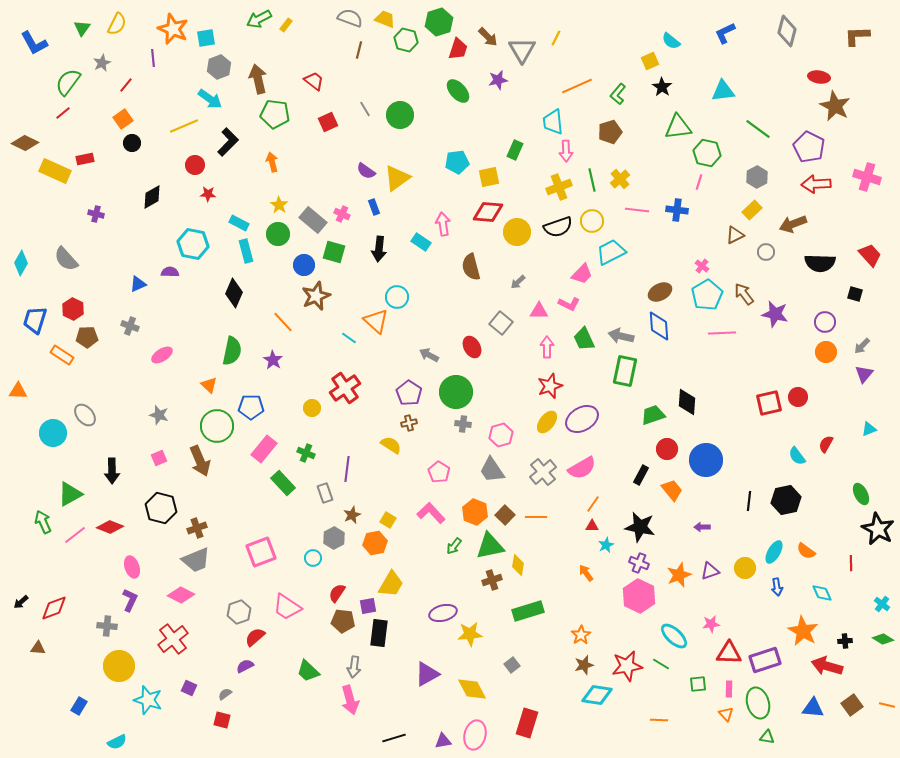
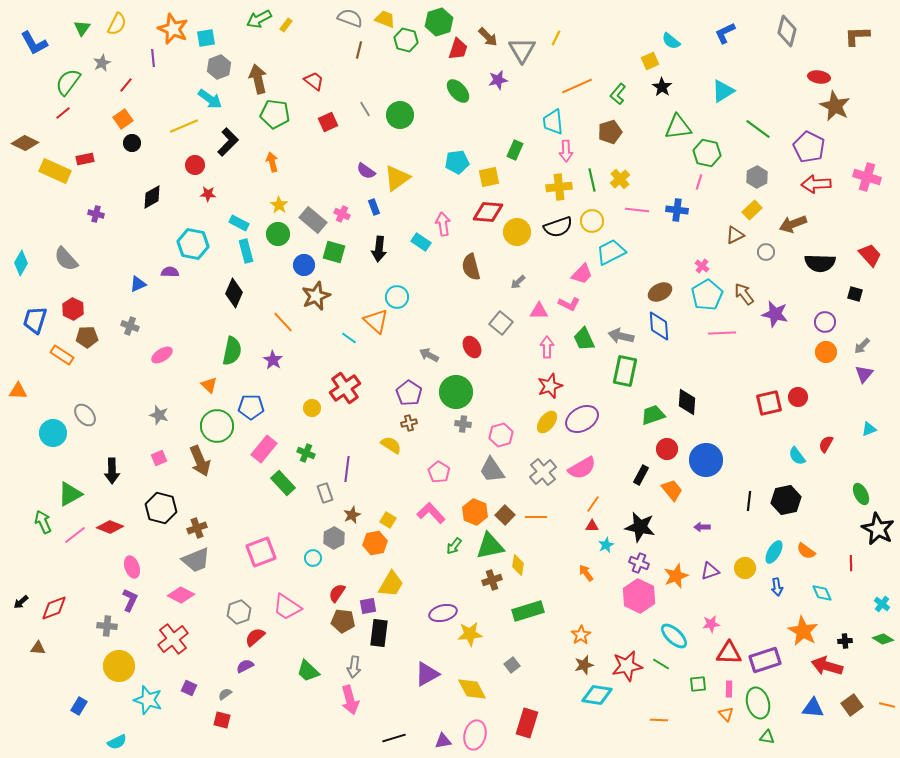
cyan triangle at (723, 91): rotated 25 degrees counterclockwise
yellow cross at (559, 187): rotated 15 degrees clockwise
orange star at (679, 575): moved 3 px left, 1 px down
